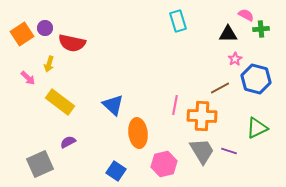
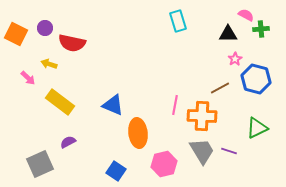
orange square: moved 6 px left; rotated 30 degrees counterclockwise
yellow arrow: rotated 91 degrees clockwise
blue triangle: rotated 20 degrees counterclockwise
